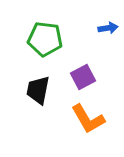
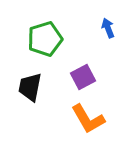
blue arrow: rotated 102 degrees counterclockwise
green pentagon: rotated 24 degrees counterclockwise
black trapezoid: moved 8 px left, 3 px up
